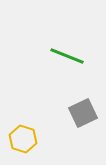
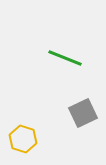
green line: moved 2 px left, 2 px down
